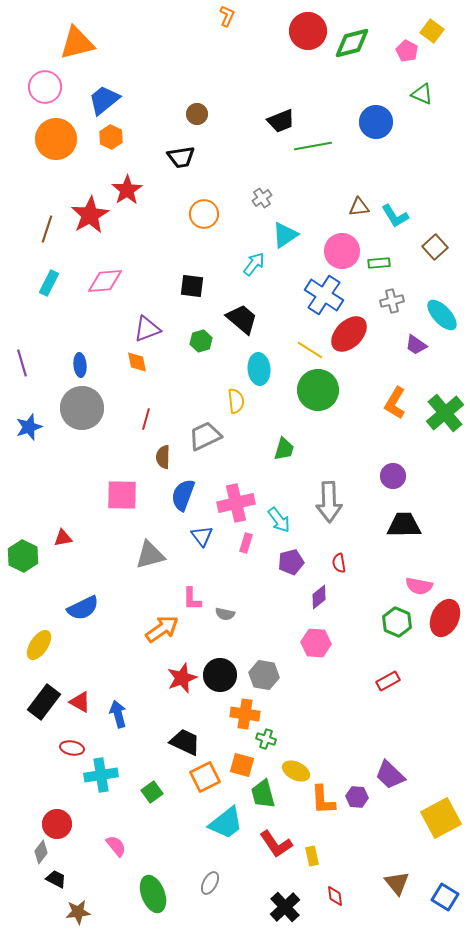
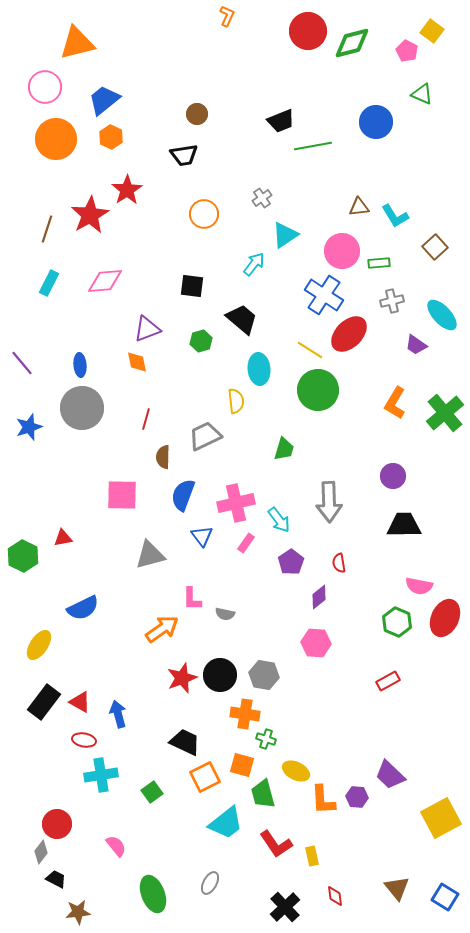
black trapezoid at (181, 157): moved 3 px right, 2 px up
purple line at (22, 363): rotated 24 degrees counterclockwise
pink rectangle at (246, 543): rotated 18 degrees clockwise
purple pentagon at (291, 562): rotated 20 degrees counterclockwise
red ellipse at (72, 748): moved 12 px right, 8 px up
brown triangle at (397, 883): moved 5 px down
